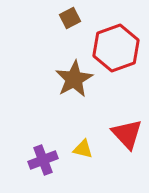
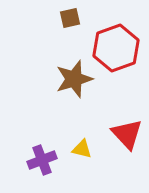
brown square: rotated 15 degrees clockwise
brown star: rotated 12 degrees clockwise
yellow triangle: moved 1 px left
purple cross: moved 1 px left
